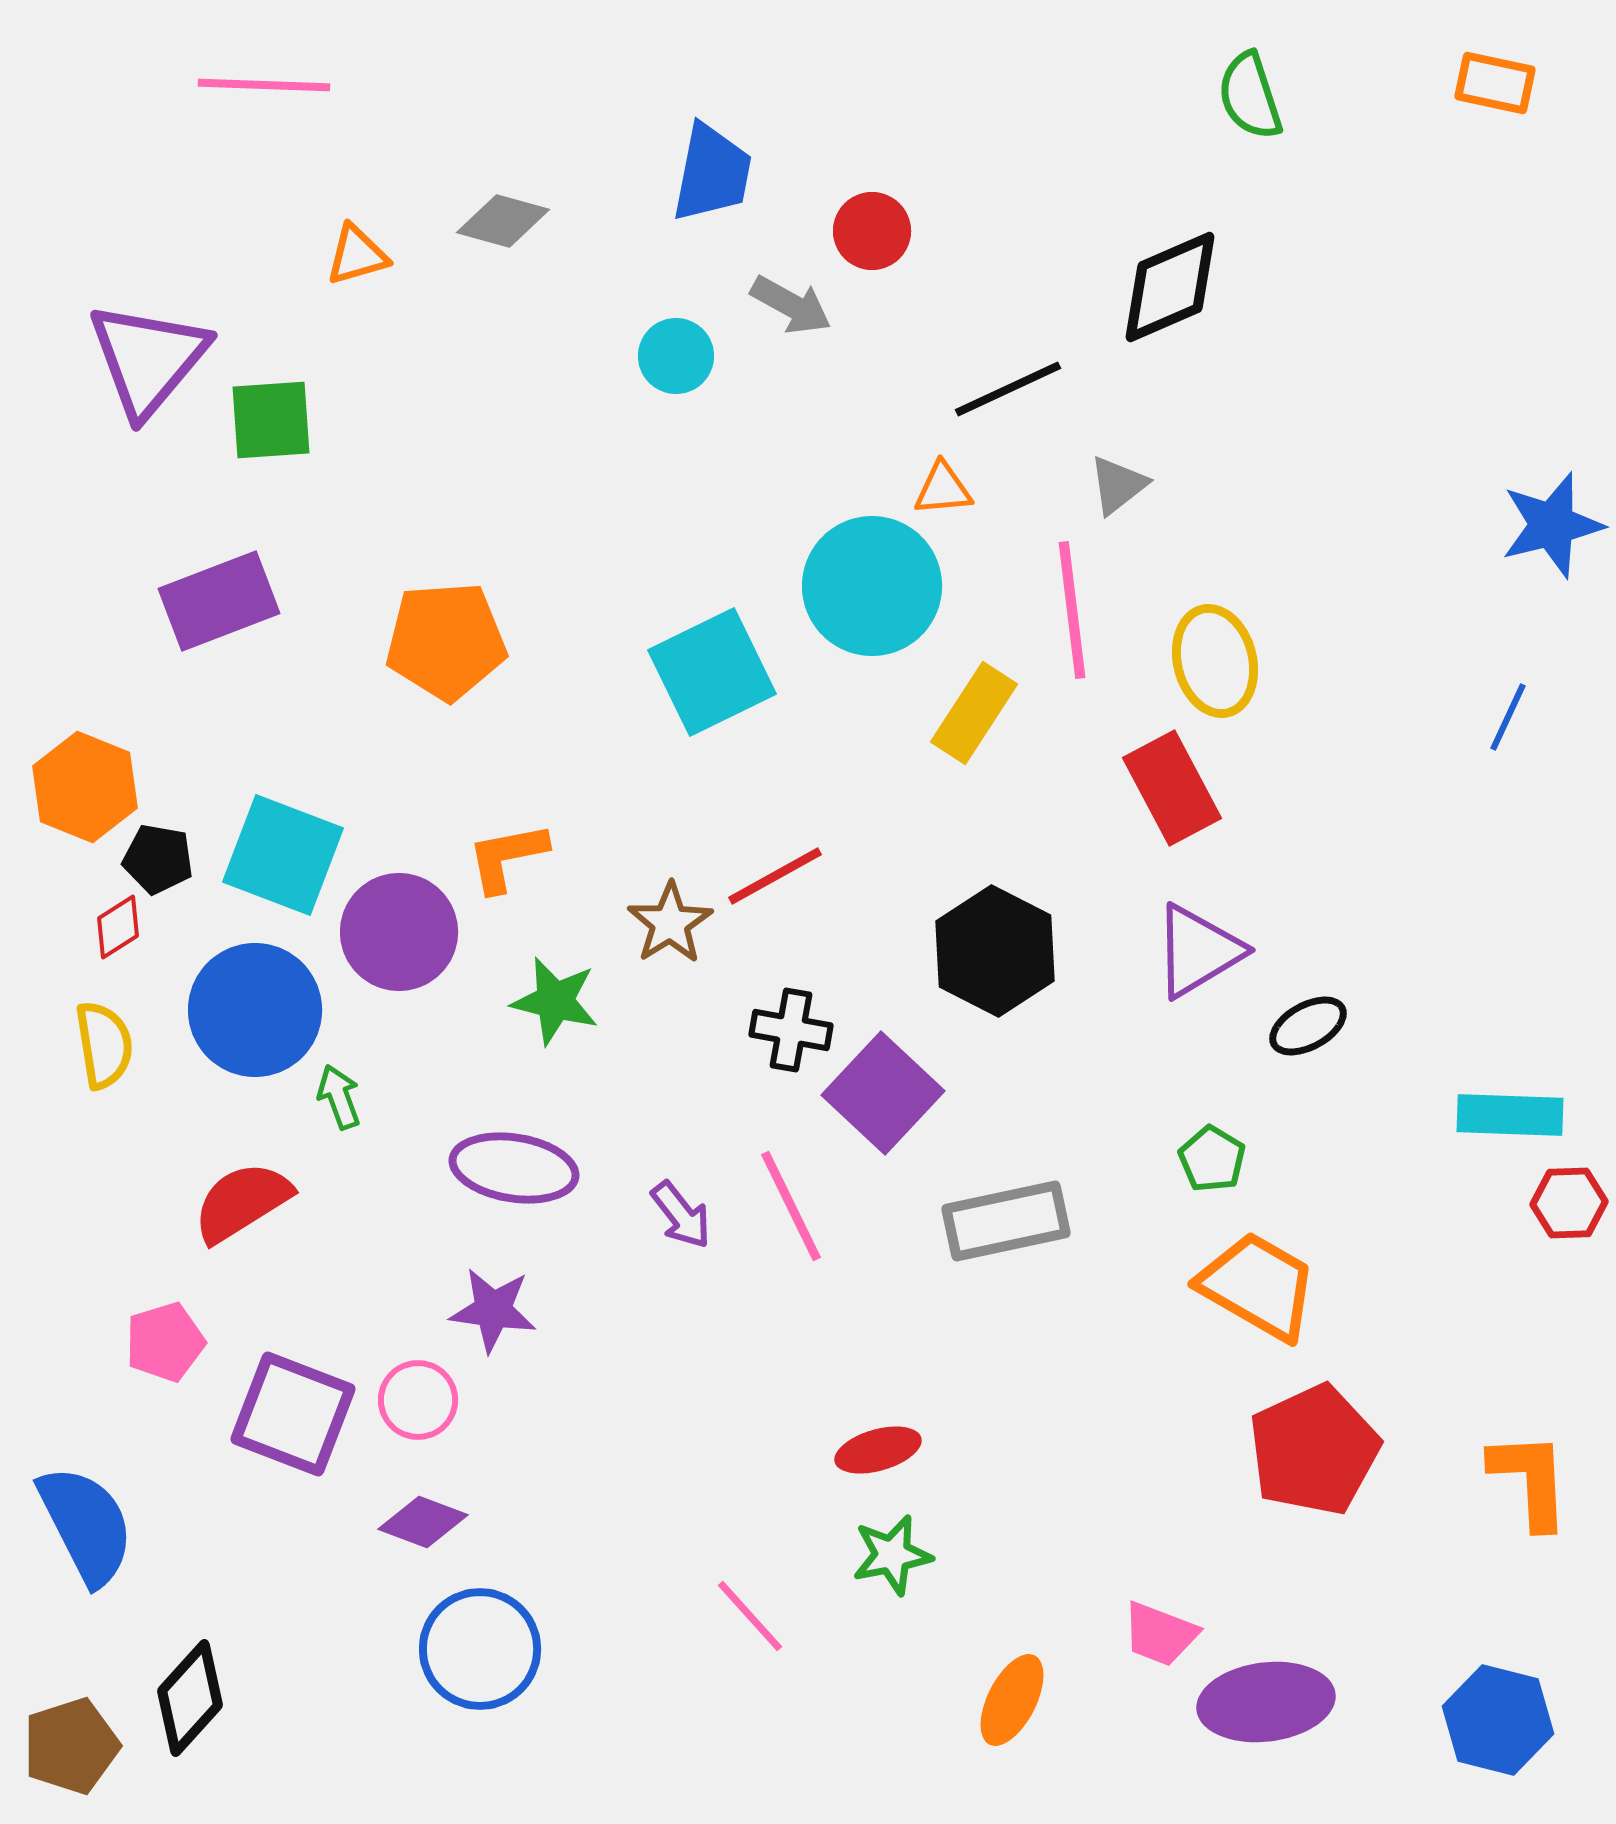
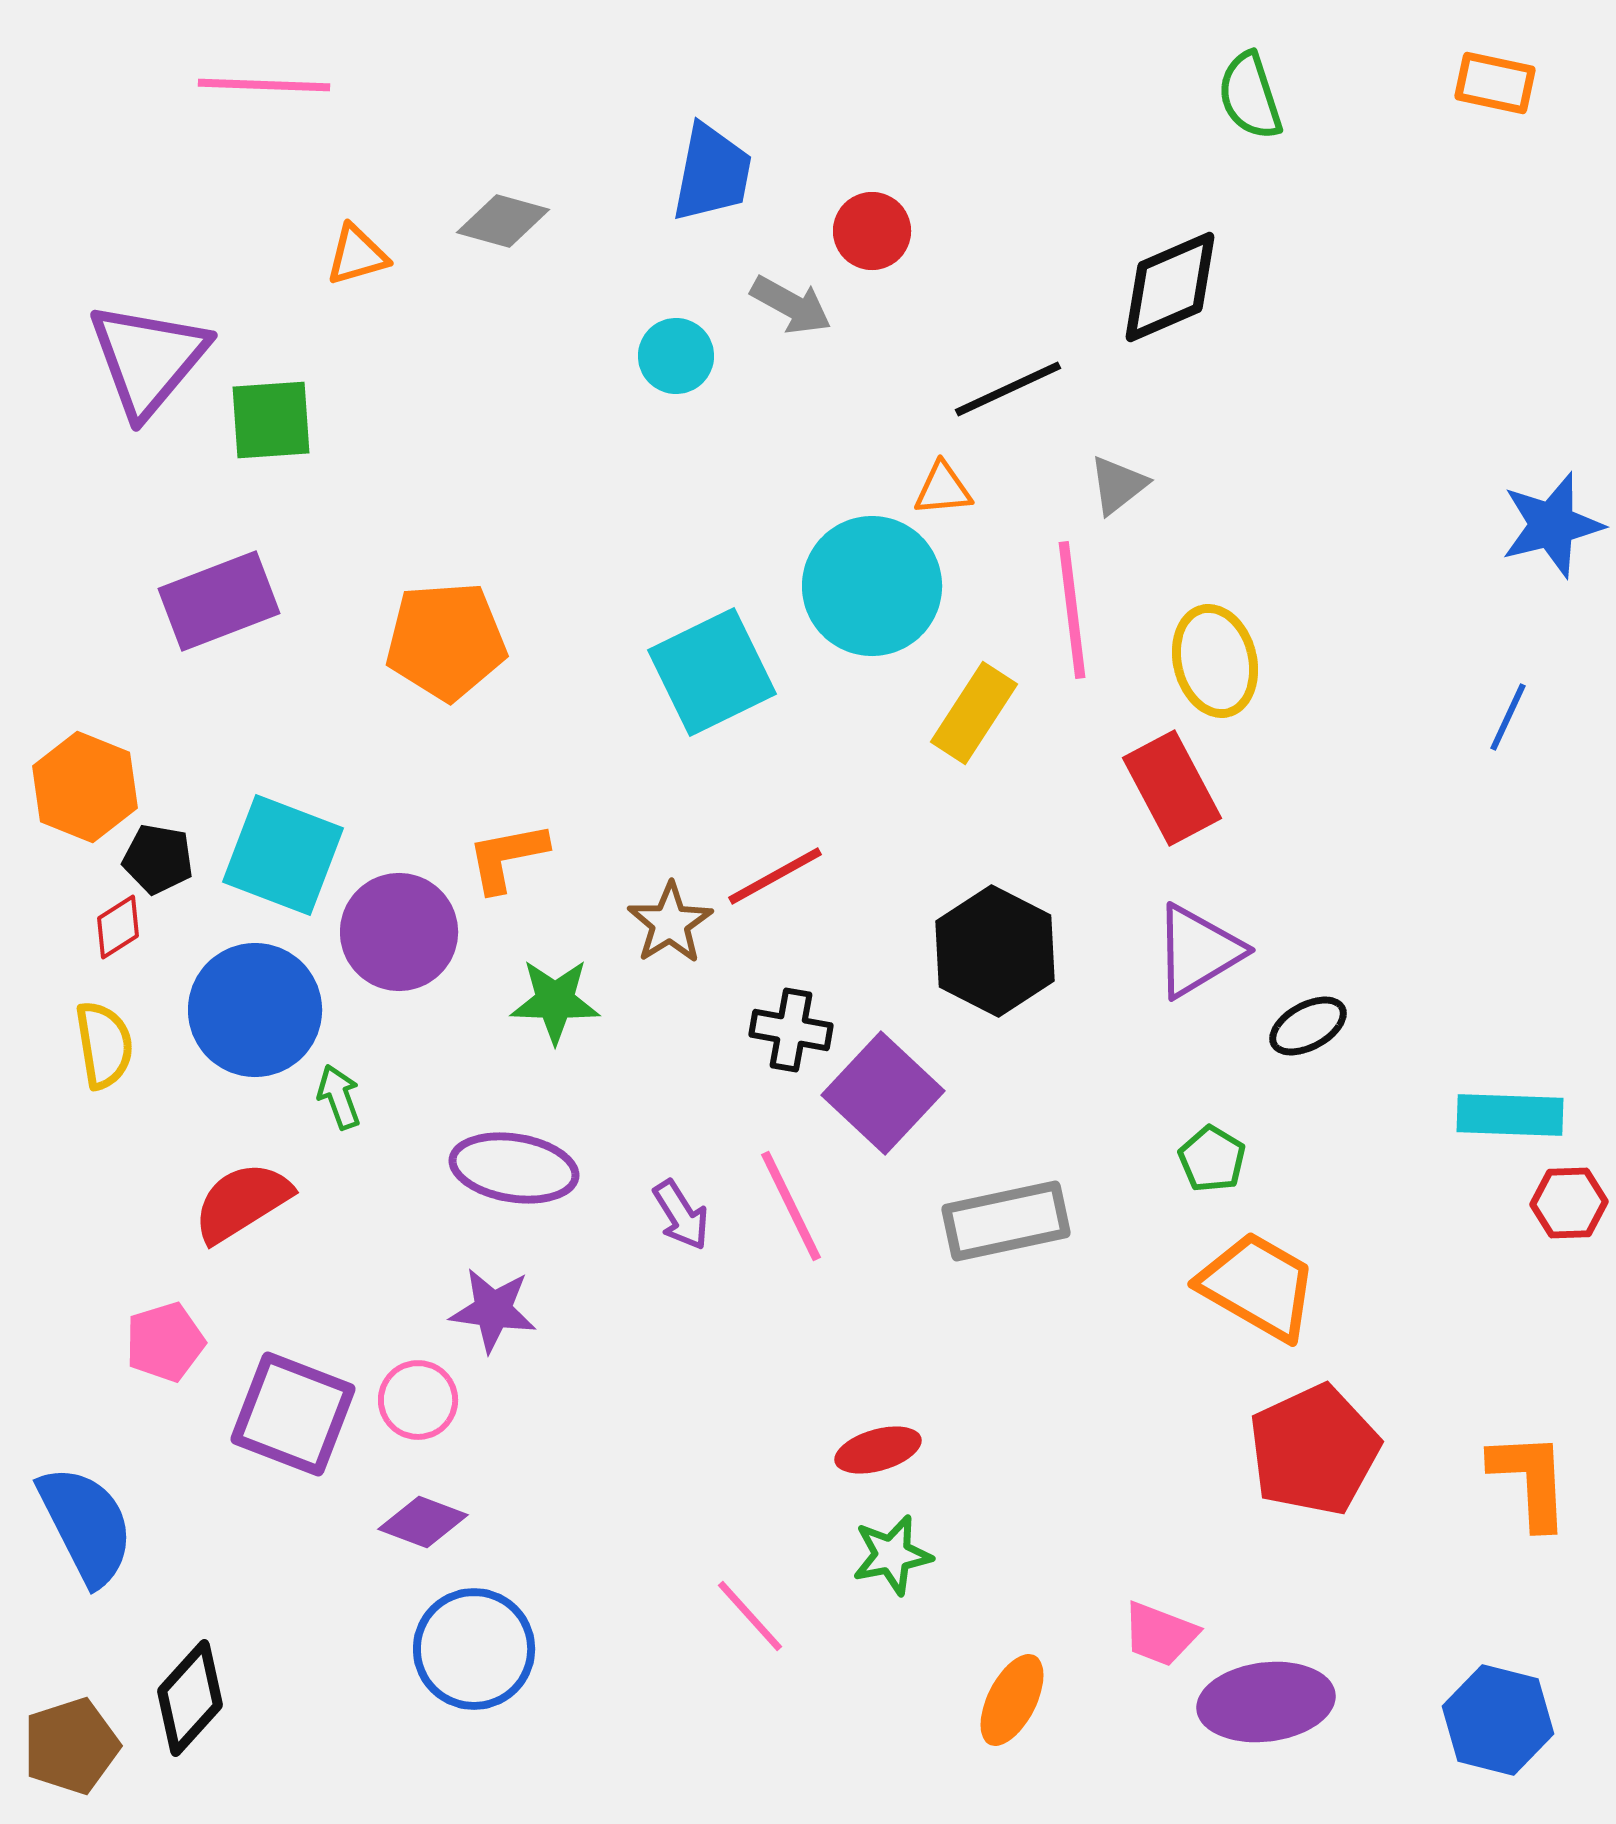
green star at (555, 1001): rotated 12 degrees counterclockwise
purple arrow at (681, 1215): rotated 6 degrees clockwise
blue circle at (480, 1649): moved 6 px left
